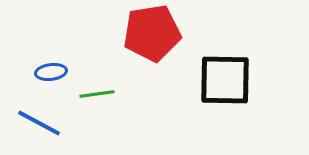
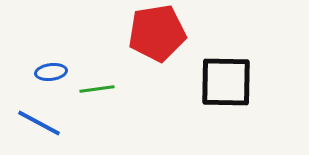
red pentagon: moved 5 px right
black square: moved 1 px right, 2 px down
green line: moved 5 px up
